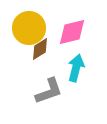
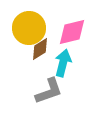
cyan arrow: moved 13 px left, 5 px up
